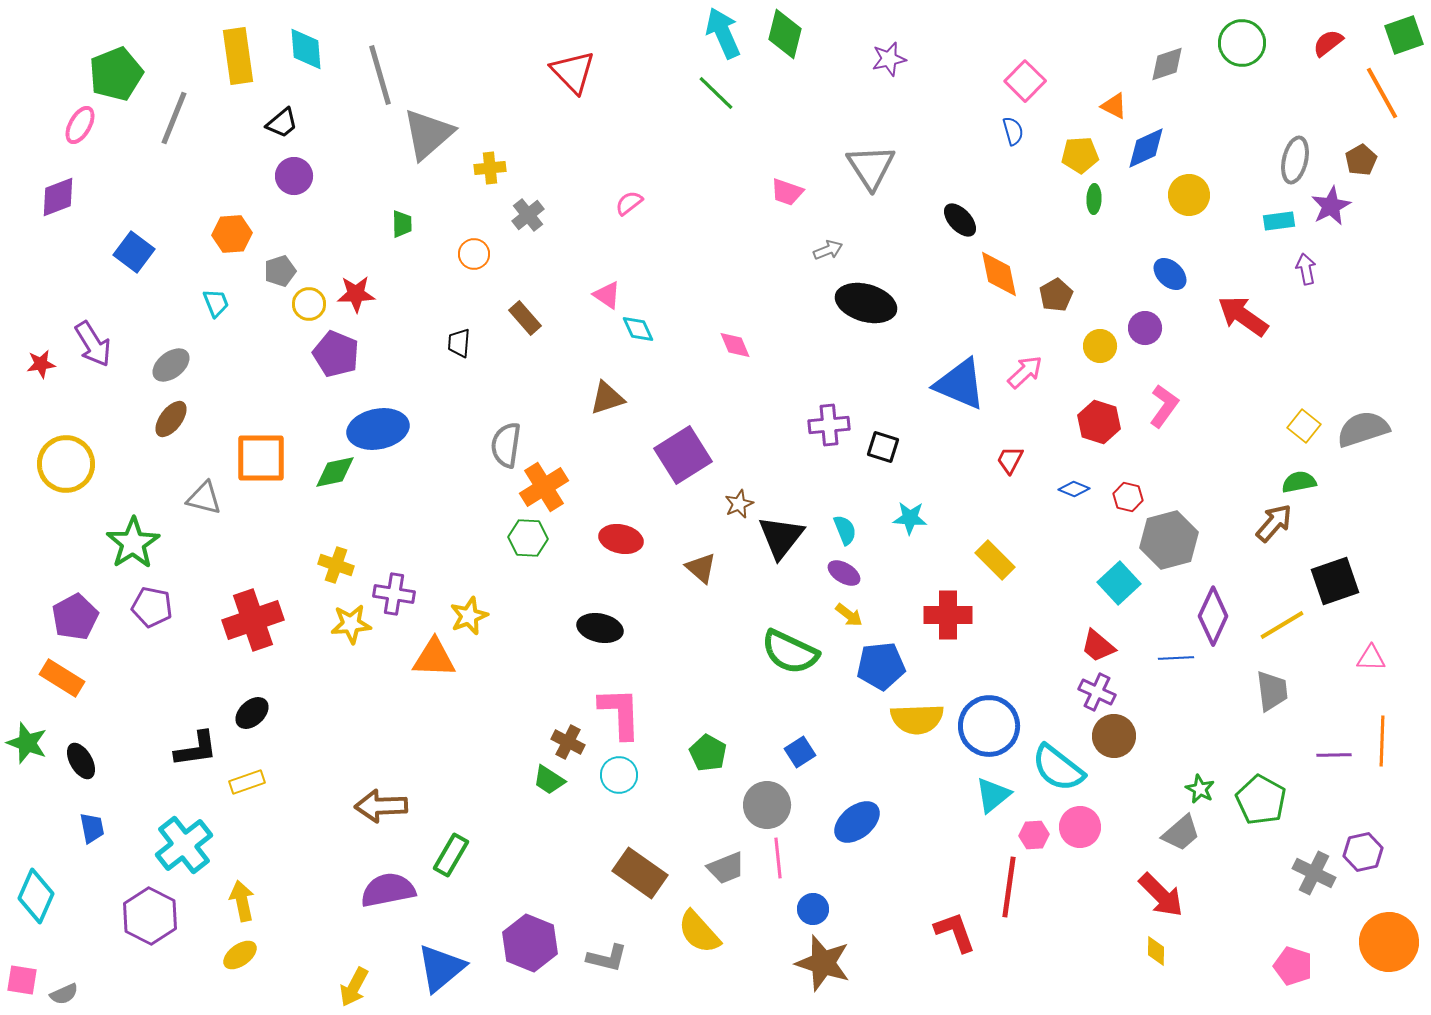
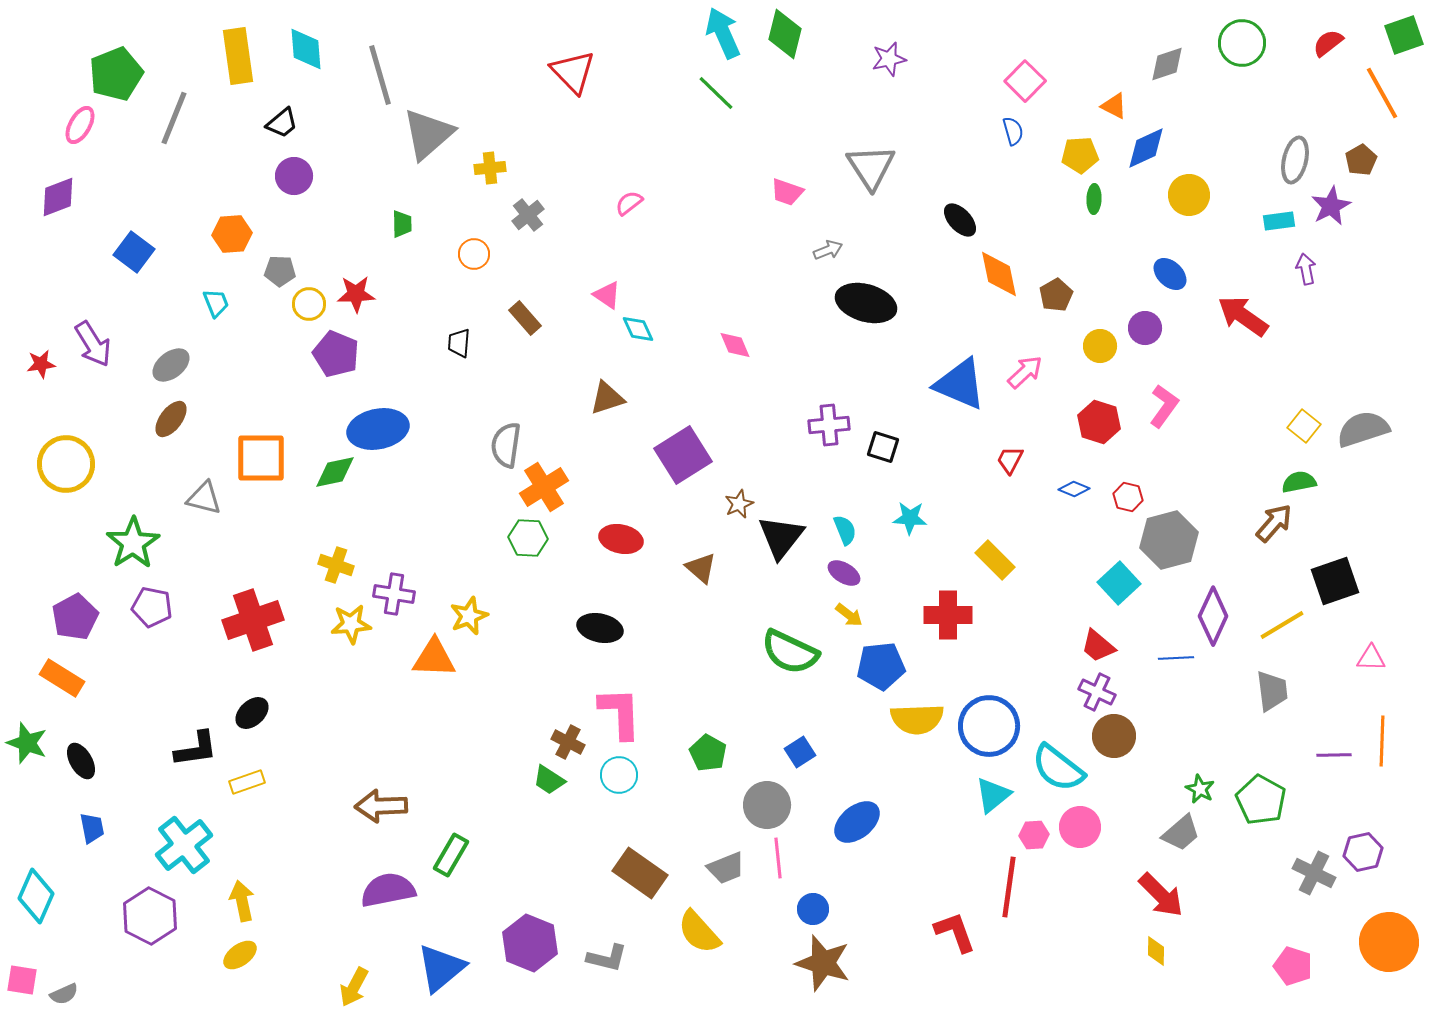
gray pentagon at (280, 271): rotated 20 degrees clockwise
